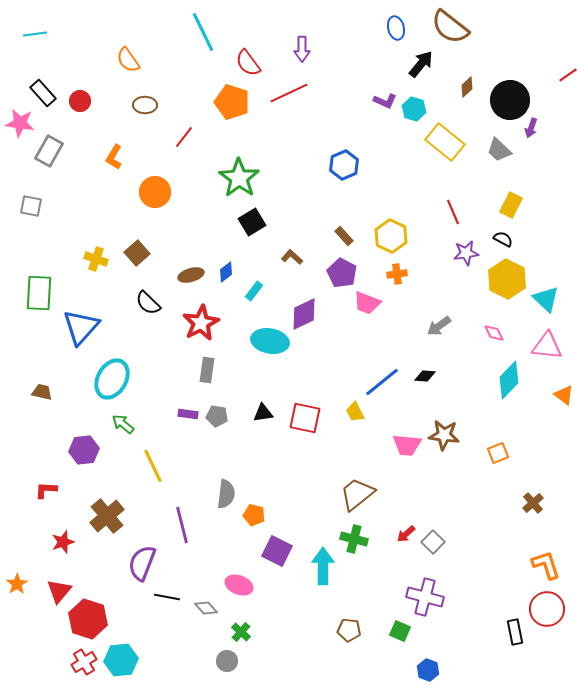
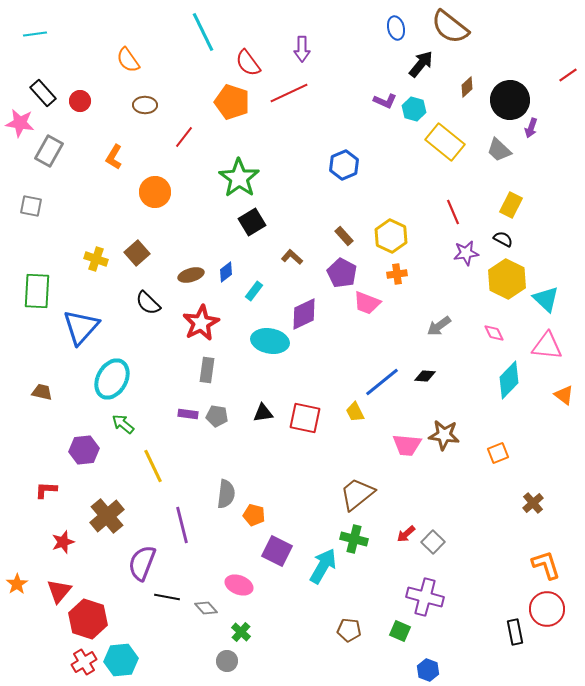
green rectangle at (39, 293): moved 2 px left, 2 px up
cyan arrow at (323, 566): rotated 30 degrees clockwise
